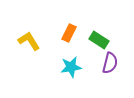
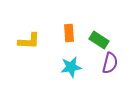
orange rectangle: rotated 30 degrees counterclockwise
yellow L-shape: rotated 125 degrees clockwise
